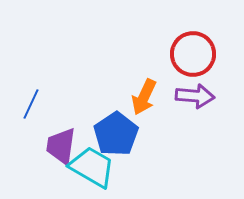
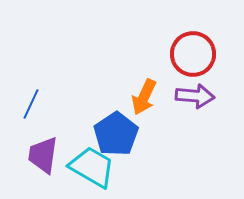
purple trapezoid: moved 18 px left, 9 px down
